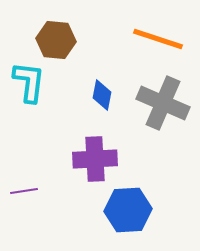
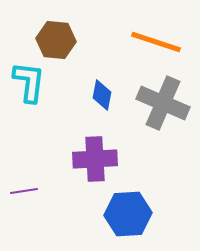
orange line: moved 2 px left, 3 px down
blue hexagon: moved 4 px down
